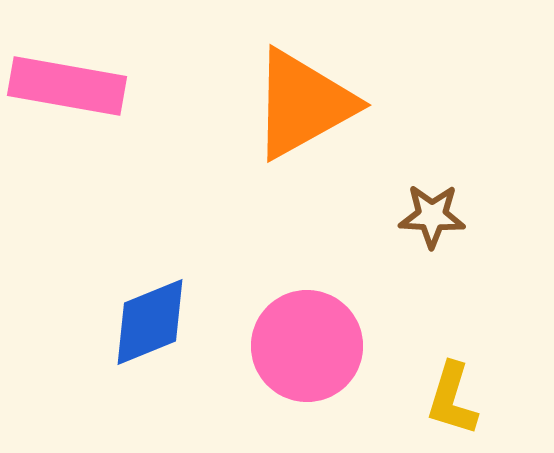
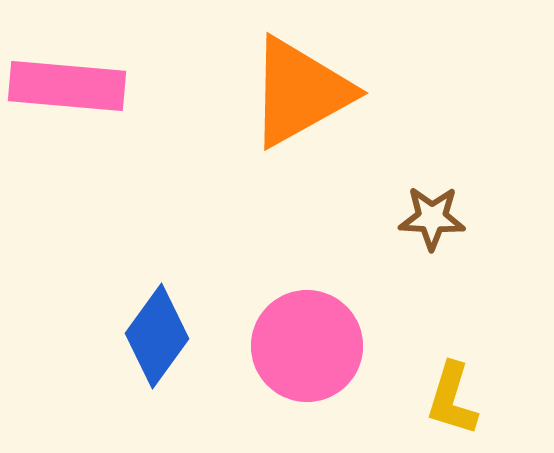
pink rectangle: rotated 5 degrees counterclockwise
orange triangle: moved 3 px left, 12 px up
brown star: moved 2 px down
blue diamond: moved 7 px right, 14 px down; rotated 32 degrees counterclockwise
